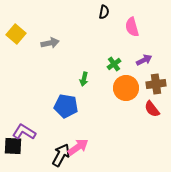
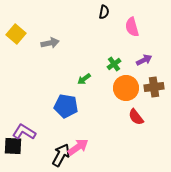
green arrow: rotated 40 degrees clockwise
brown cross: moved 2 px left, 3 px down
red semicircle: moved 16 px left, 8 px down
